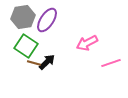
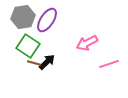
green square: moved 2 px right
pink line: moved 2 px left, 1 px down
